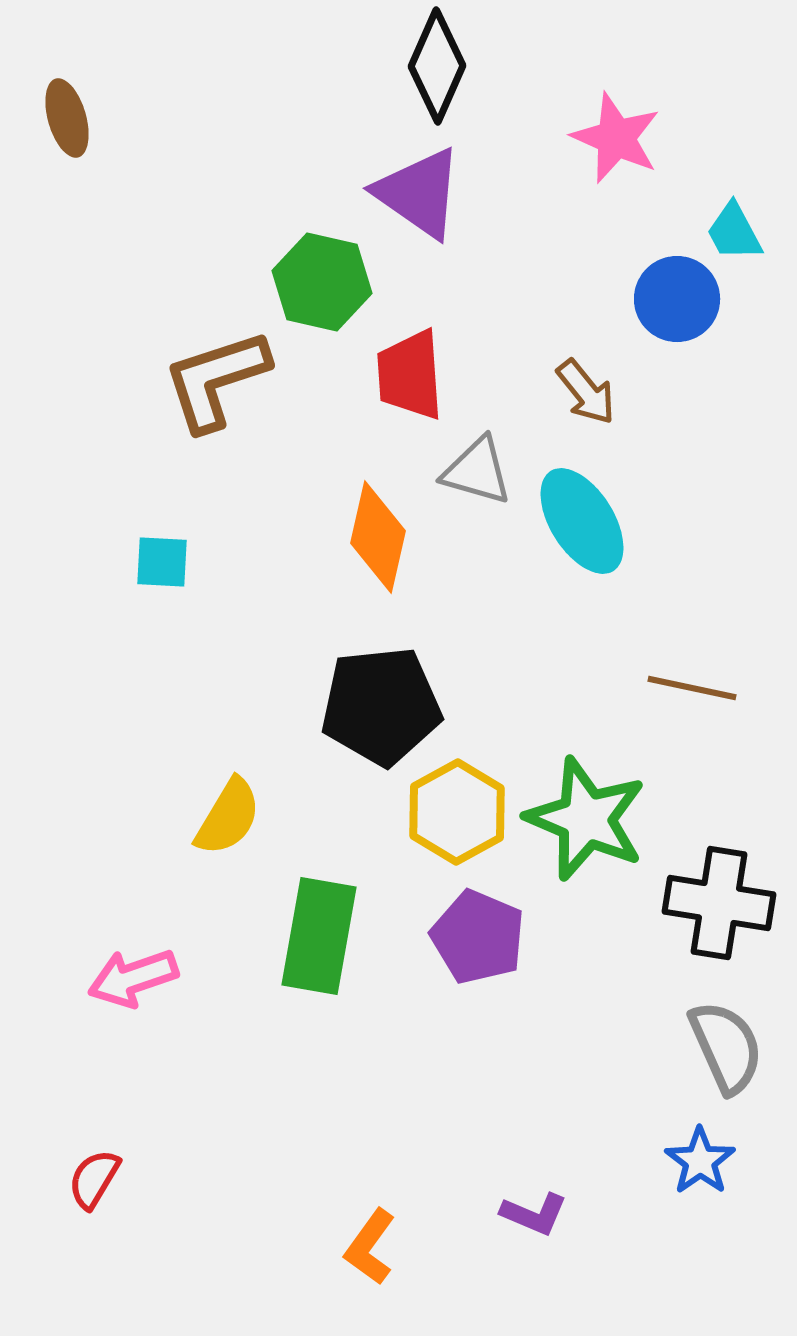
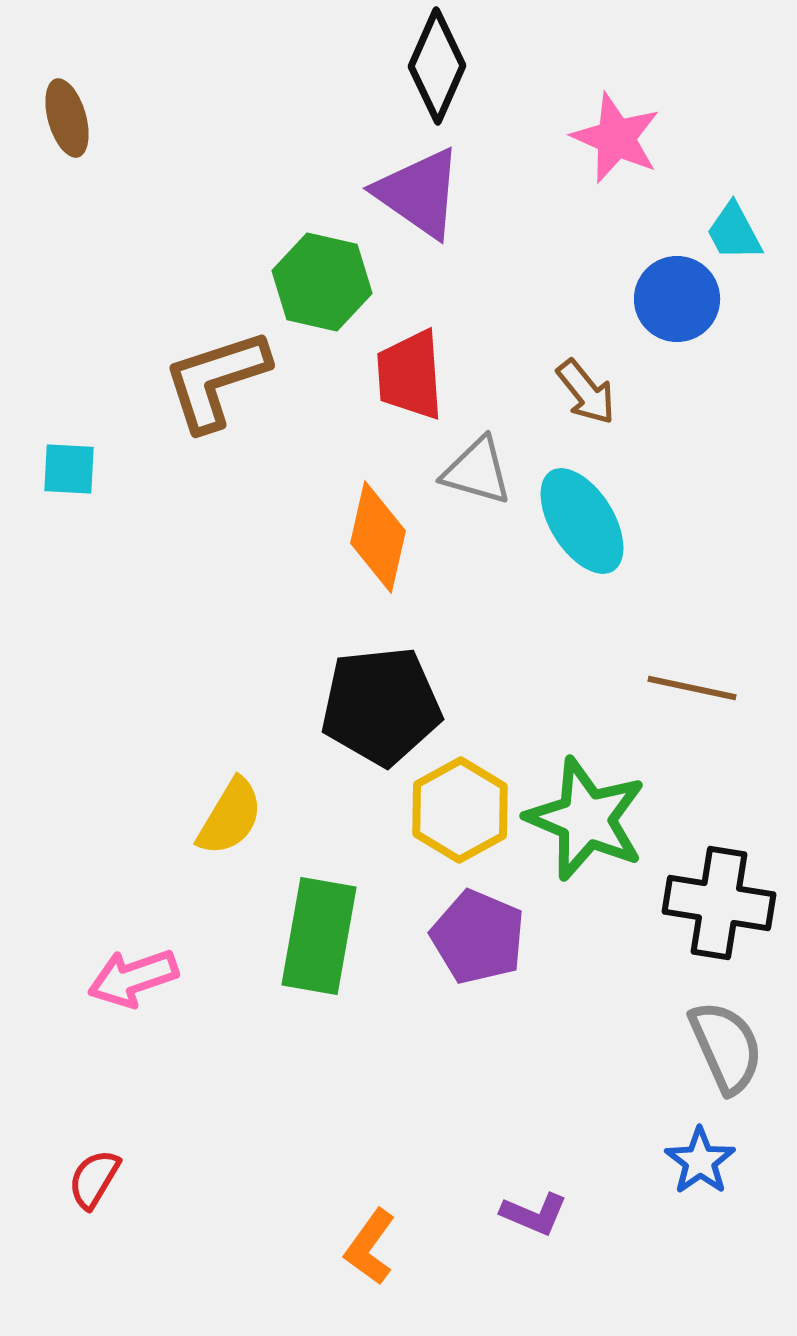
cyan square: moved 93 px left, 93 px up
yellow hexagon: moved 3 px right, 2 px up
yellow semicircle: moved 2 px right
